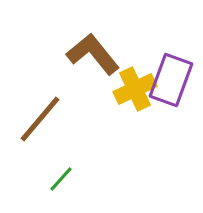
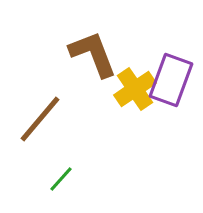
brown L-shape: rotated 18 degrees clockwise
yellow cross: rotated 9 degrees counterclockwise
